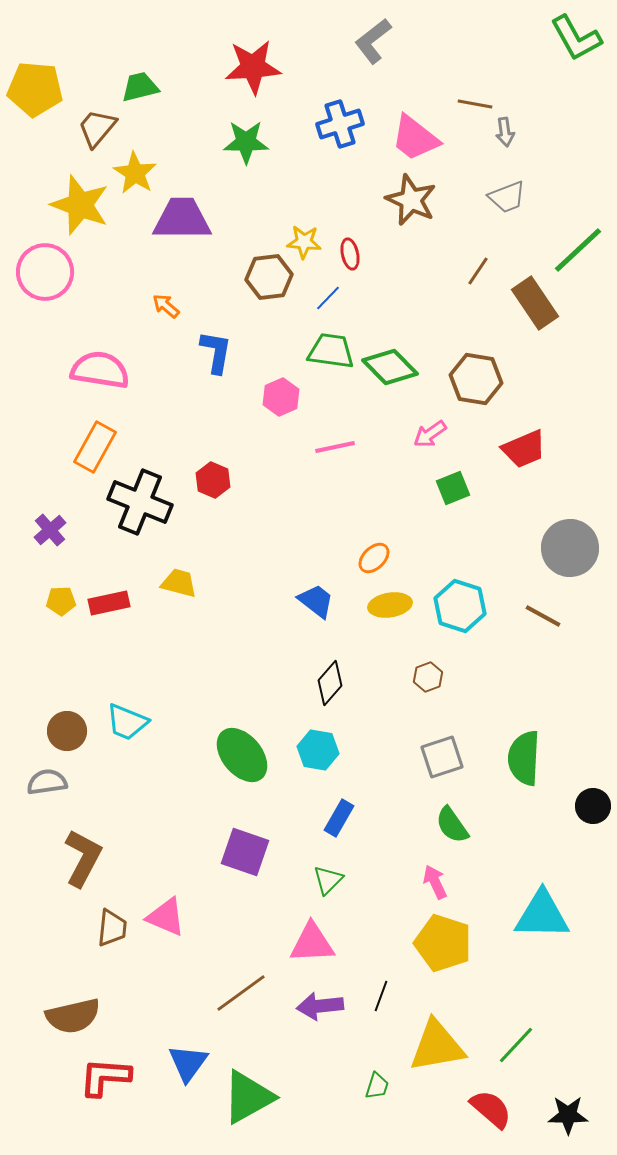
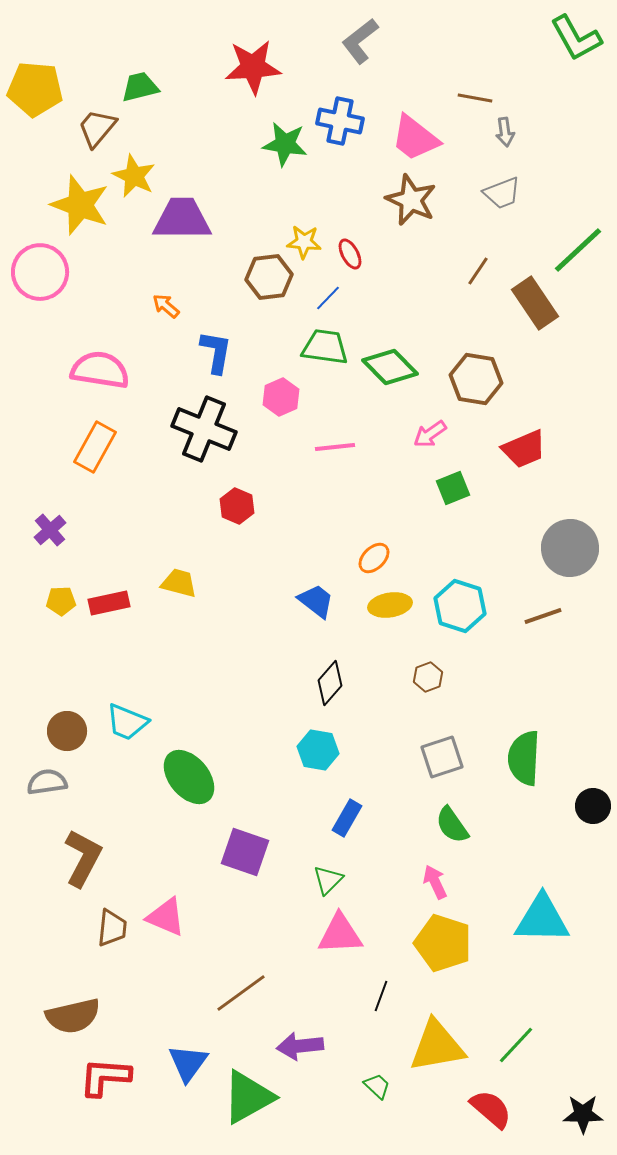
gray L-shape at (373, 41): moved 13 px left
brown line at (475, 104): moved 6 px up
blue cross at (340, 124): moved 3 px up; rotated 30 degrees clockwise
green star at (246, 142): moved 39 px right, 2 px down; rotated 9 degrees clockwise
yellow star at (135, 173): moved 1 px left, 3 px down; rotated 6 degrees counterclockwise
gray trapezoid at (507, 197): moved 5 px left, 4 px up
red ellipse at (350, 254): rotated 16 degrees counterclockwise
pink circle at (45, 272): moved 5 px left
green trapezoid at (331, 351): moved 6 px left, 4 px up
pink line at (335, 447): rotated 6 degrees clockwise
red hexagon at (213, 480): moved 24 px right, 26 px down
black cross at (140, 502): moved 64 px right, 73 px up
brown line at (543, 616): rotated 48 degrees counterclockwise
green ellipse at (242, 755): moved 53 px left, 22 px down
blue rectangle at (339, 818): moved 8 px right
cyan triangle at (542, 915): moved 4 px down
pink triangle at (312, 943): moved 28 px right, 9 px up
purple arrow at (320, 1006): moved 20 px left, 40 px down
green trapezoid at (377, 1086): rotated 64 degrees counterclockwise
black star at (568, 1115): moved 15 px right, 1 px up
